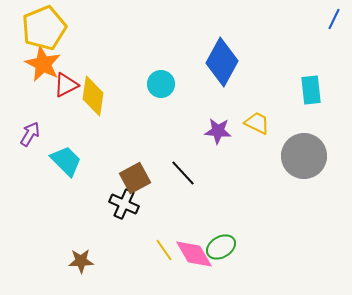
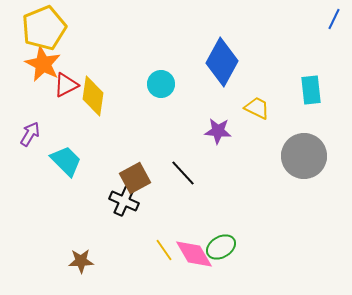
yellow trapezoid: moved 15 px up
black cross: moved 3 px up
